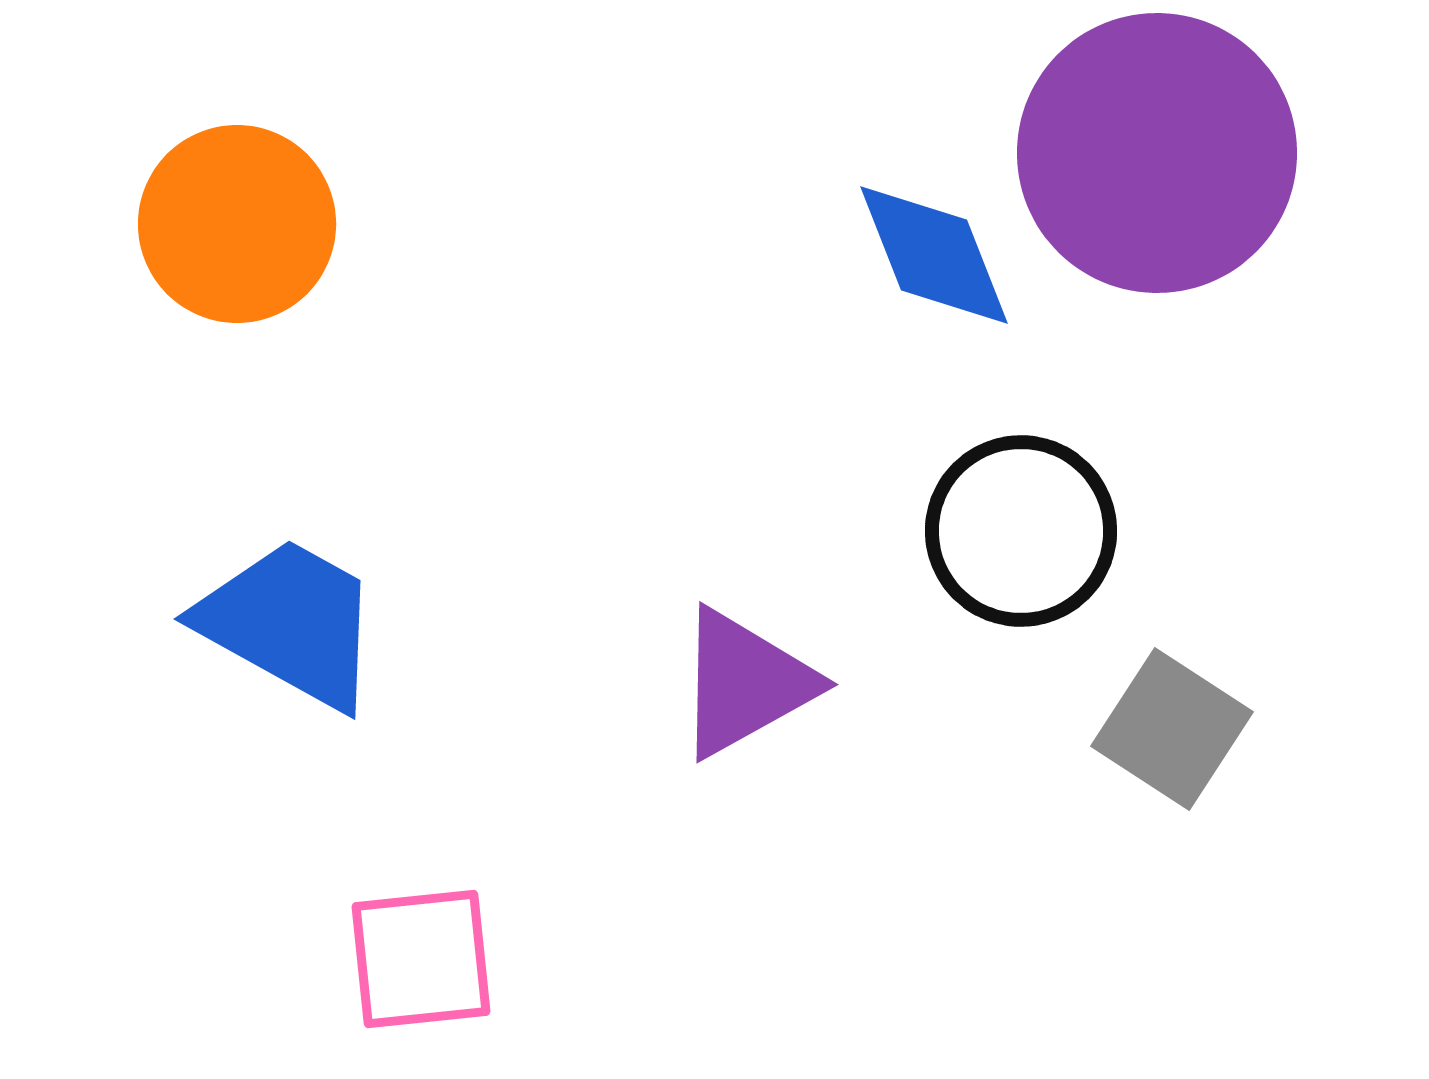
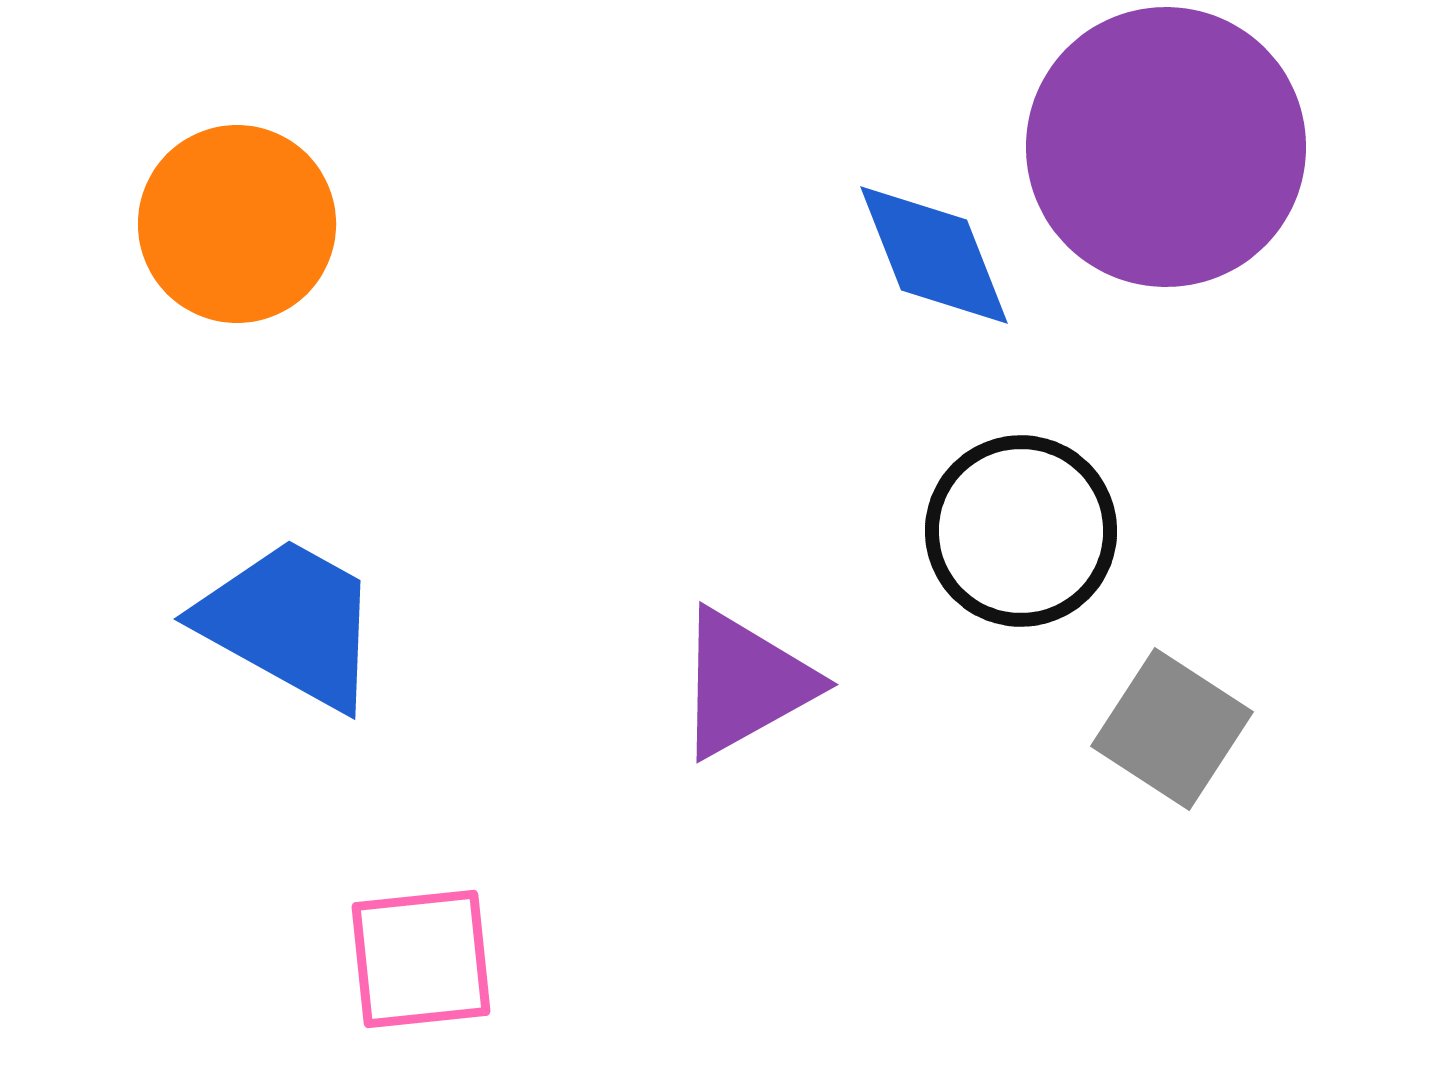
purple circle: moved 9 px right, 6 px up
